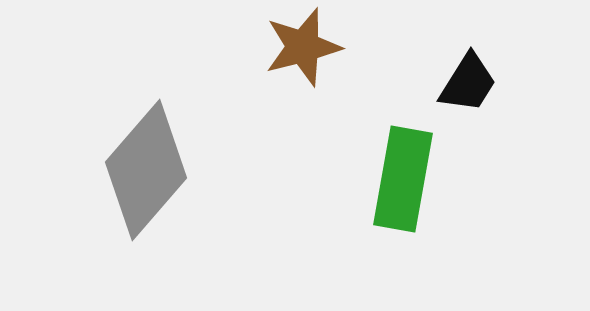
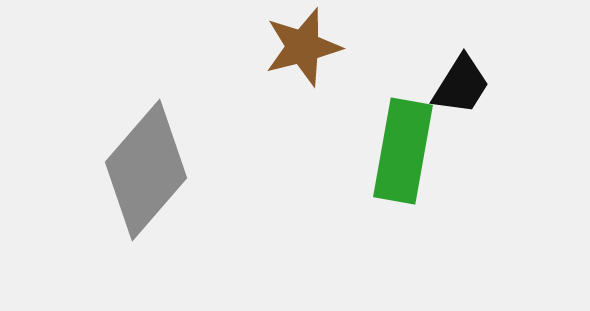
black trapezoid: moved 7 px left, 2 px down
green rectangle: moved 28 px up
